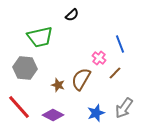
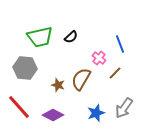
black semicircle: moved 1 px left, 22 px down
